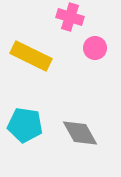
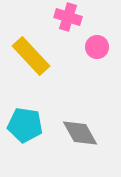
pink cross: moved 2 px left
pink circle: moved 2 px right, 1 px up
yellow rectangle: rotated 21 degrees clockwise
